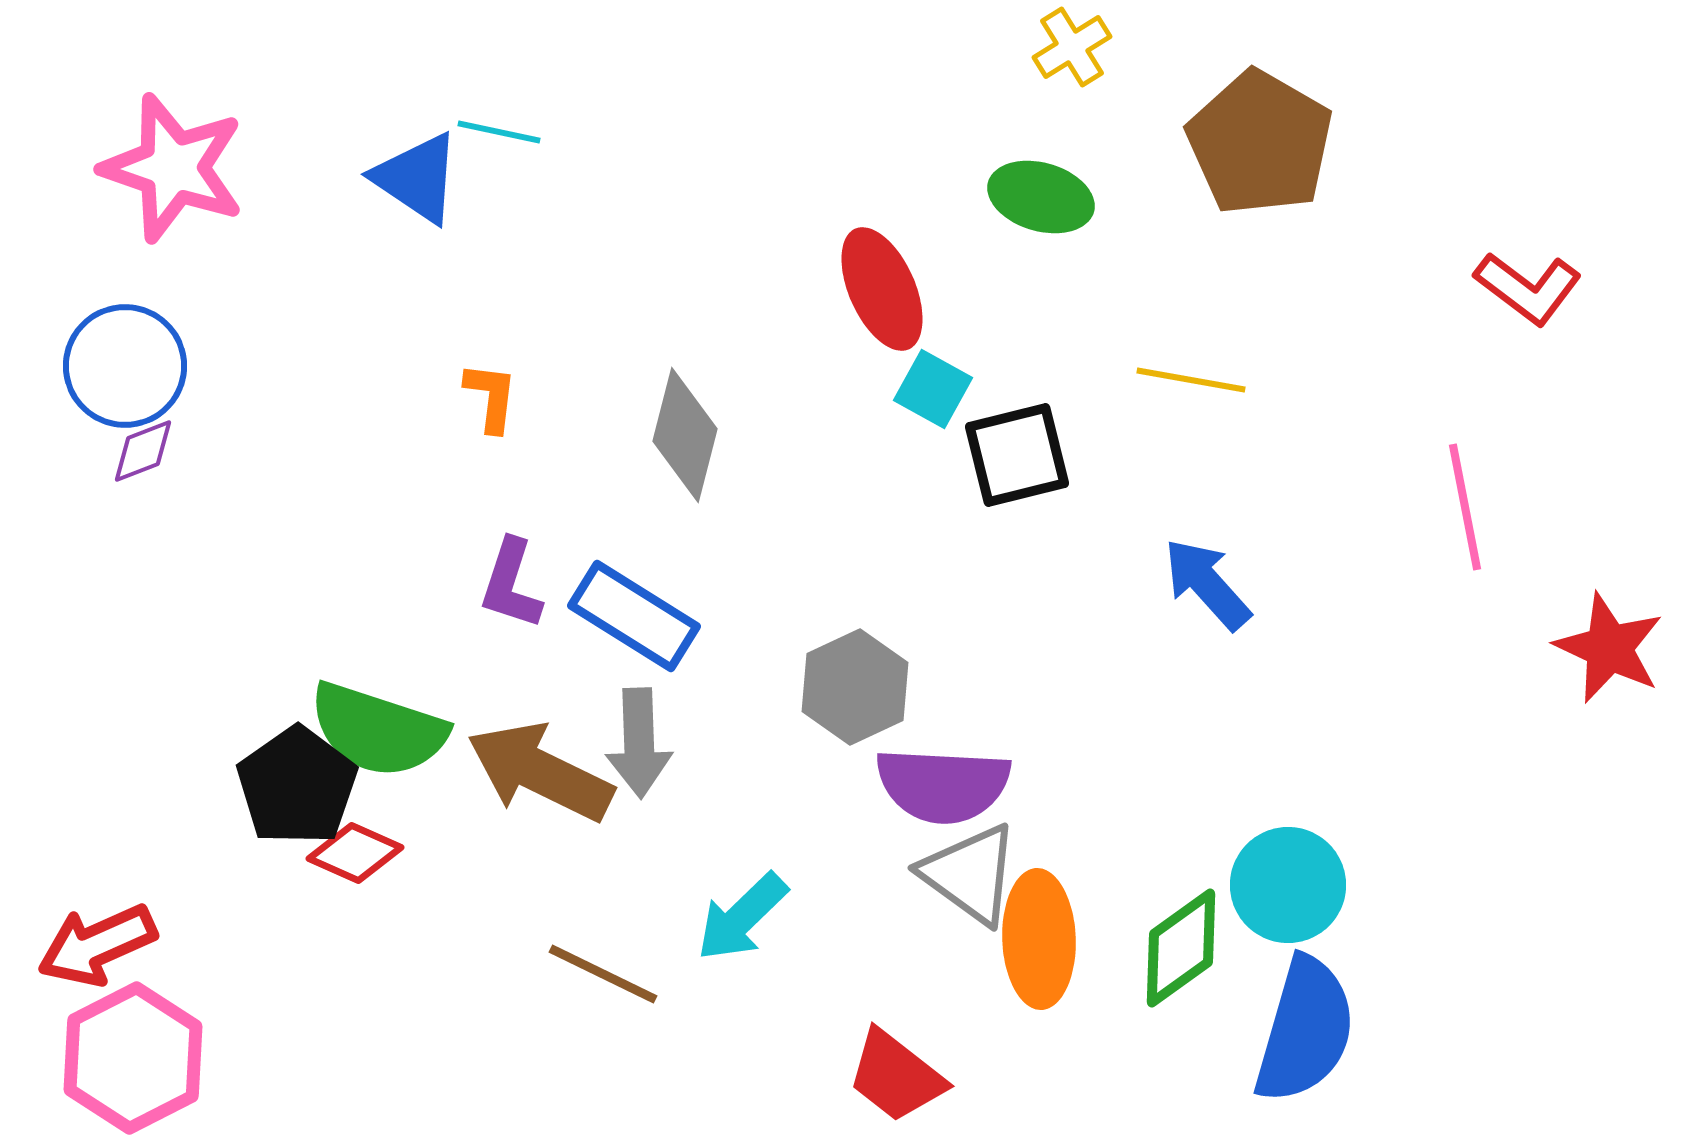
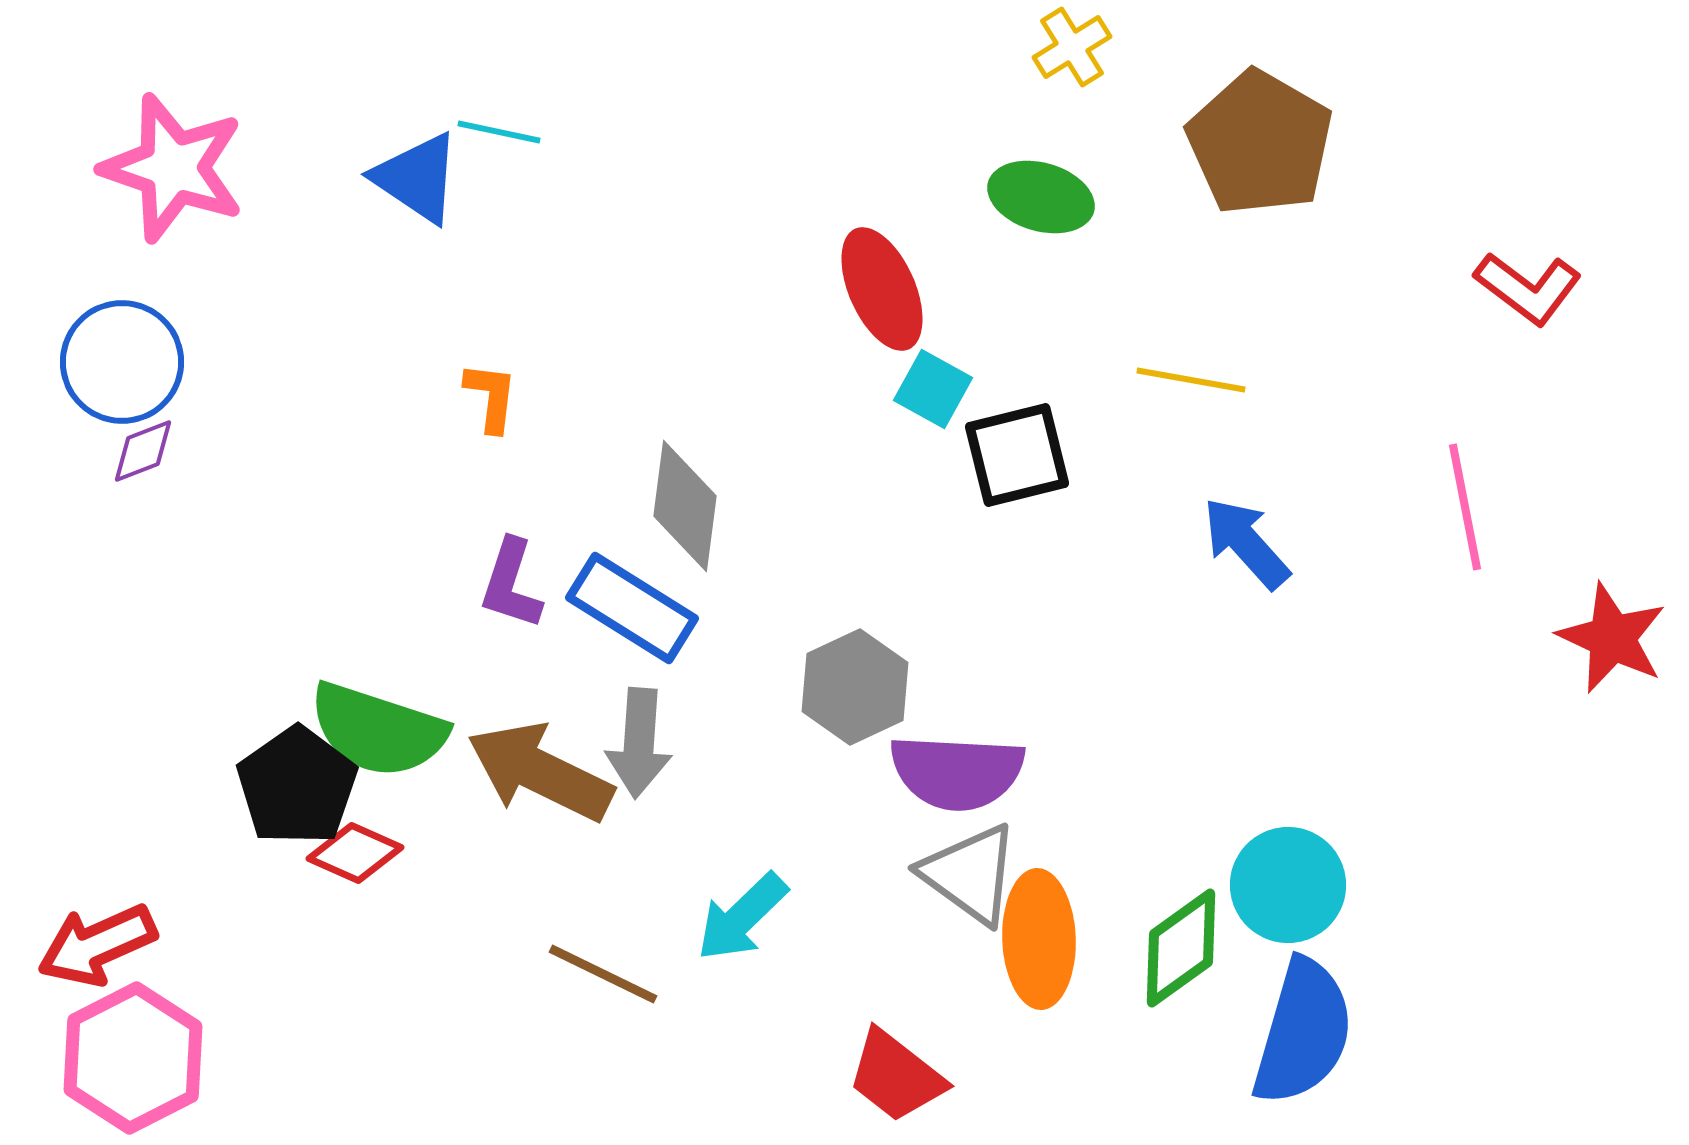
blue circle: moved 3 px left, 4 px up
gray diamond: moved 71 px down; rotated 7 degrees counterclockwise
blue arrow: moved 39 px right, 41 px up
blue rectangle: moved 2 px left, 8 px up
red star: moved 3 px right, 10 px up
gray arrow: rotated 6 degrees clockwise
purple semicircle: moved 14 px right, 13 px up
blue semicircle: moved 2 px left, 2 px down
